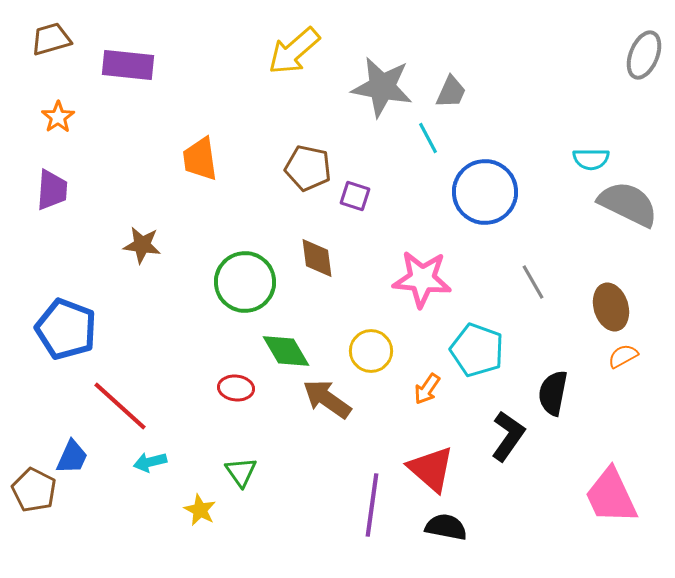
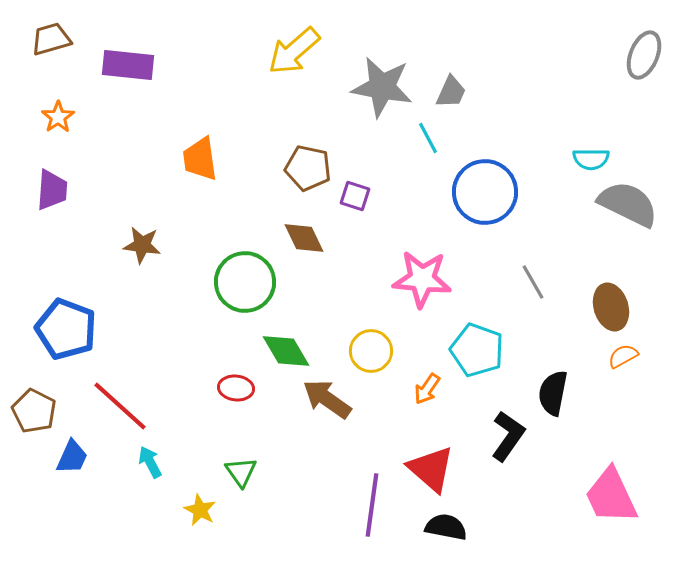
brown diamond at (317, 258): moved 13 px left, 20 px up; rotated 18 degrees counterclockwise
cyan arrow at (150, 462): rotated 76 degrees clockwise
brown pentagon at (34, 490): moved 79 px up
